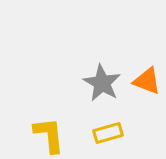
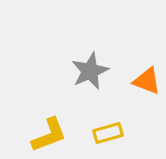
gray star: moved 12 px left, 12 px up; rotated 18 degrees clockwise
yellow L-shape: rotated 75 degrees clockwise
